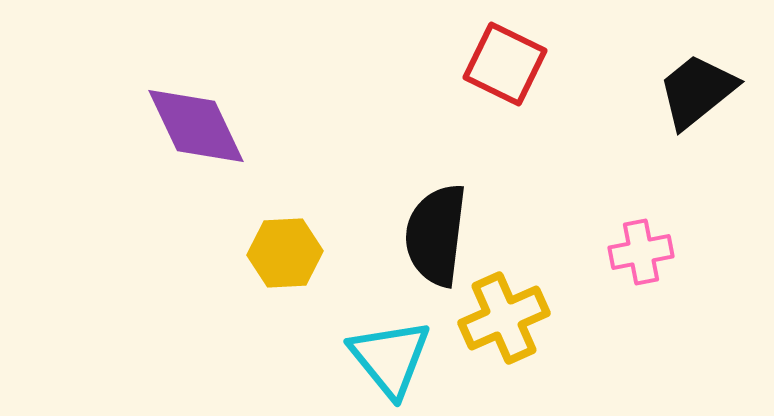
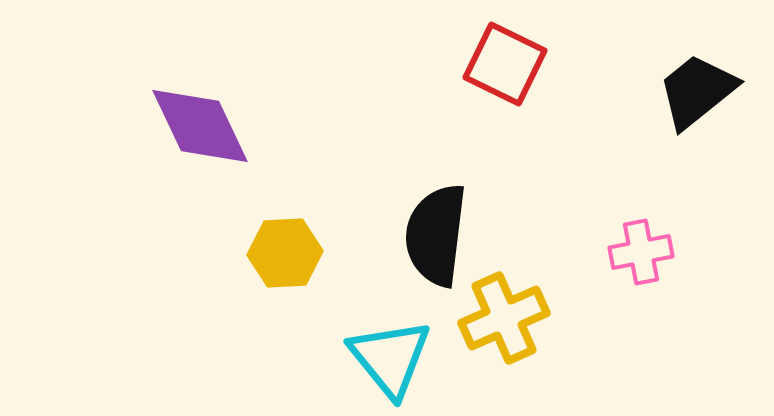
purple diamond: moved 4 px right
